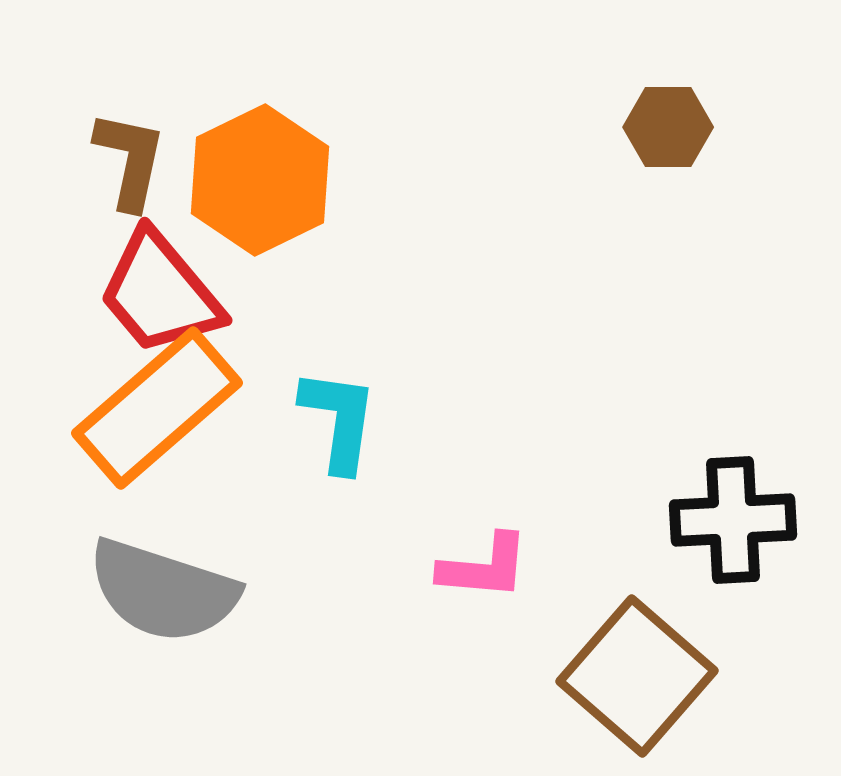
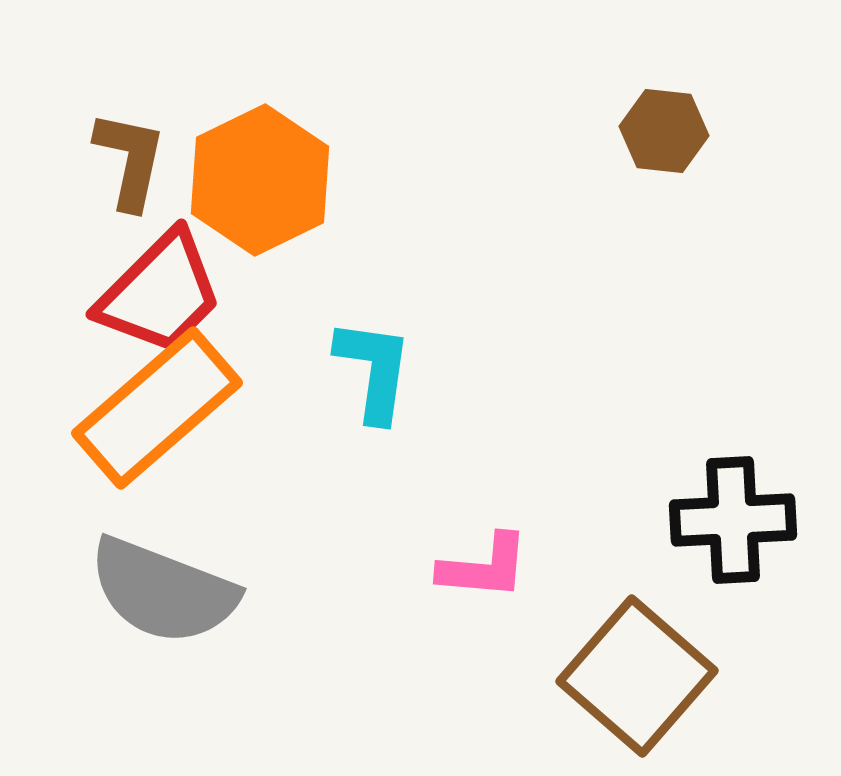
brown hexagon: moved 4 px left, 4 px down; rotated 6 degrees clockwise
red trapezoid: rotated 95 degrees counterclockwise
cyan L-shape: moved 35 px right, 50 px up
gray semicircle: rotated 3 degrees clockwise
